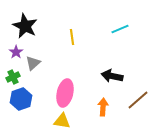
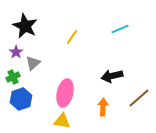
yellow line: rotated 42 degrees clockwise
black arrow: rotated 25 degrees counterclockwise
brown line: moved 1 px right, 2 px up
